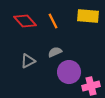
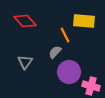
yellow rectangle: moved 4 px left, 5 px down
orange line: moved 12 px right, 14 px down
gray semicircle: rotated 24 degrees counterclockwise
gray triangle: moved 3 px left, 1 px down; rotated 28 degrees counterclockwise
pink cross: rotated 30 degrees clockwise
